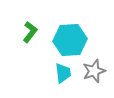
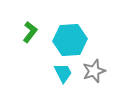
cyan trapezoid: rotated 20 degrees counterclockwise
